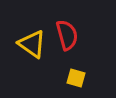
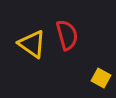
yellow square: moved 25 px right; rotated 12 degrees clockwise
